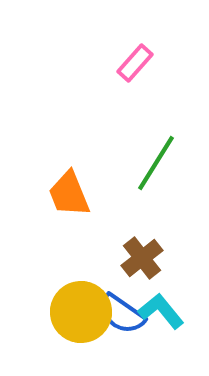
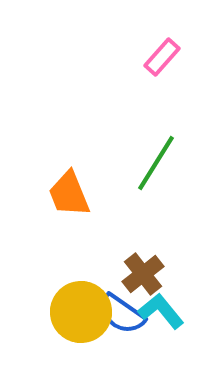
pink rectangle: moved 27 px right, 6 px up
brown cross: moved 1 px right, 16 px down
